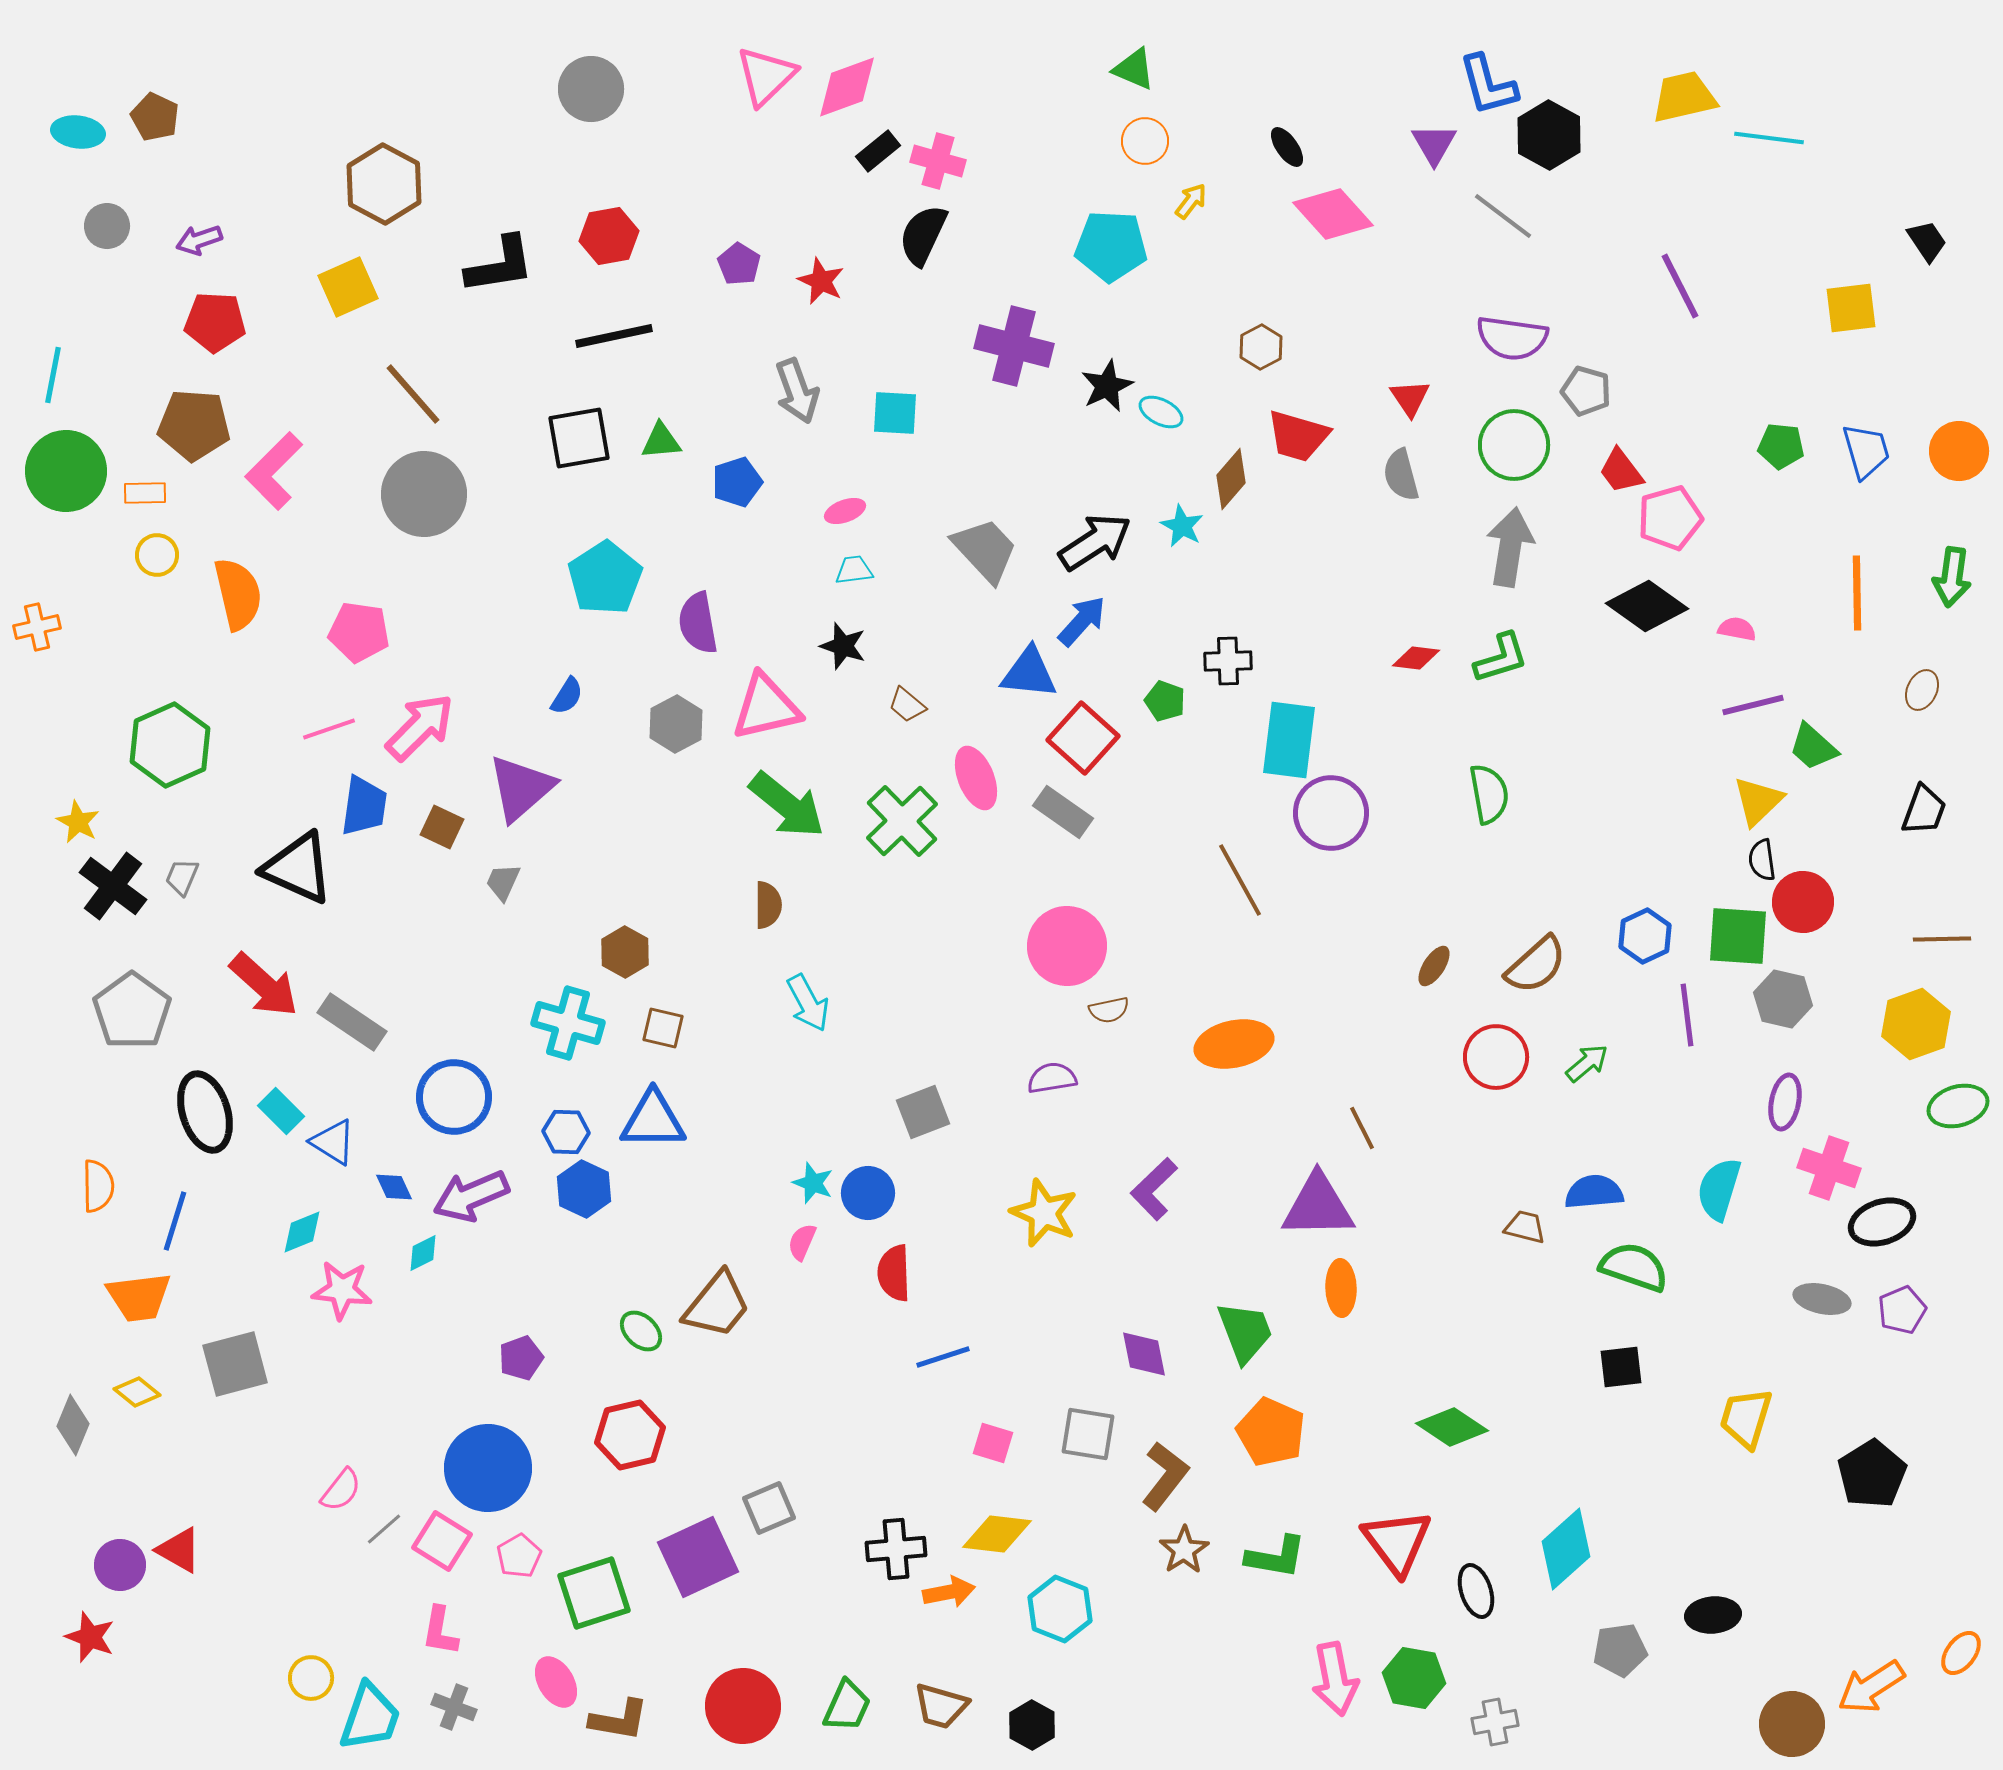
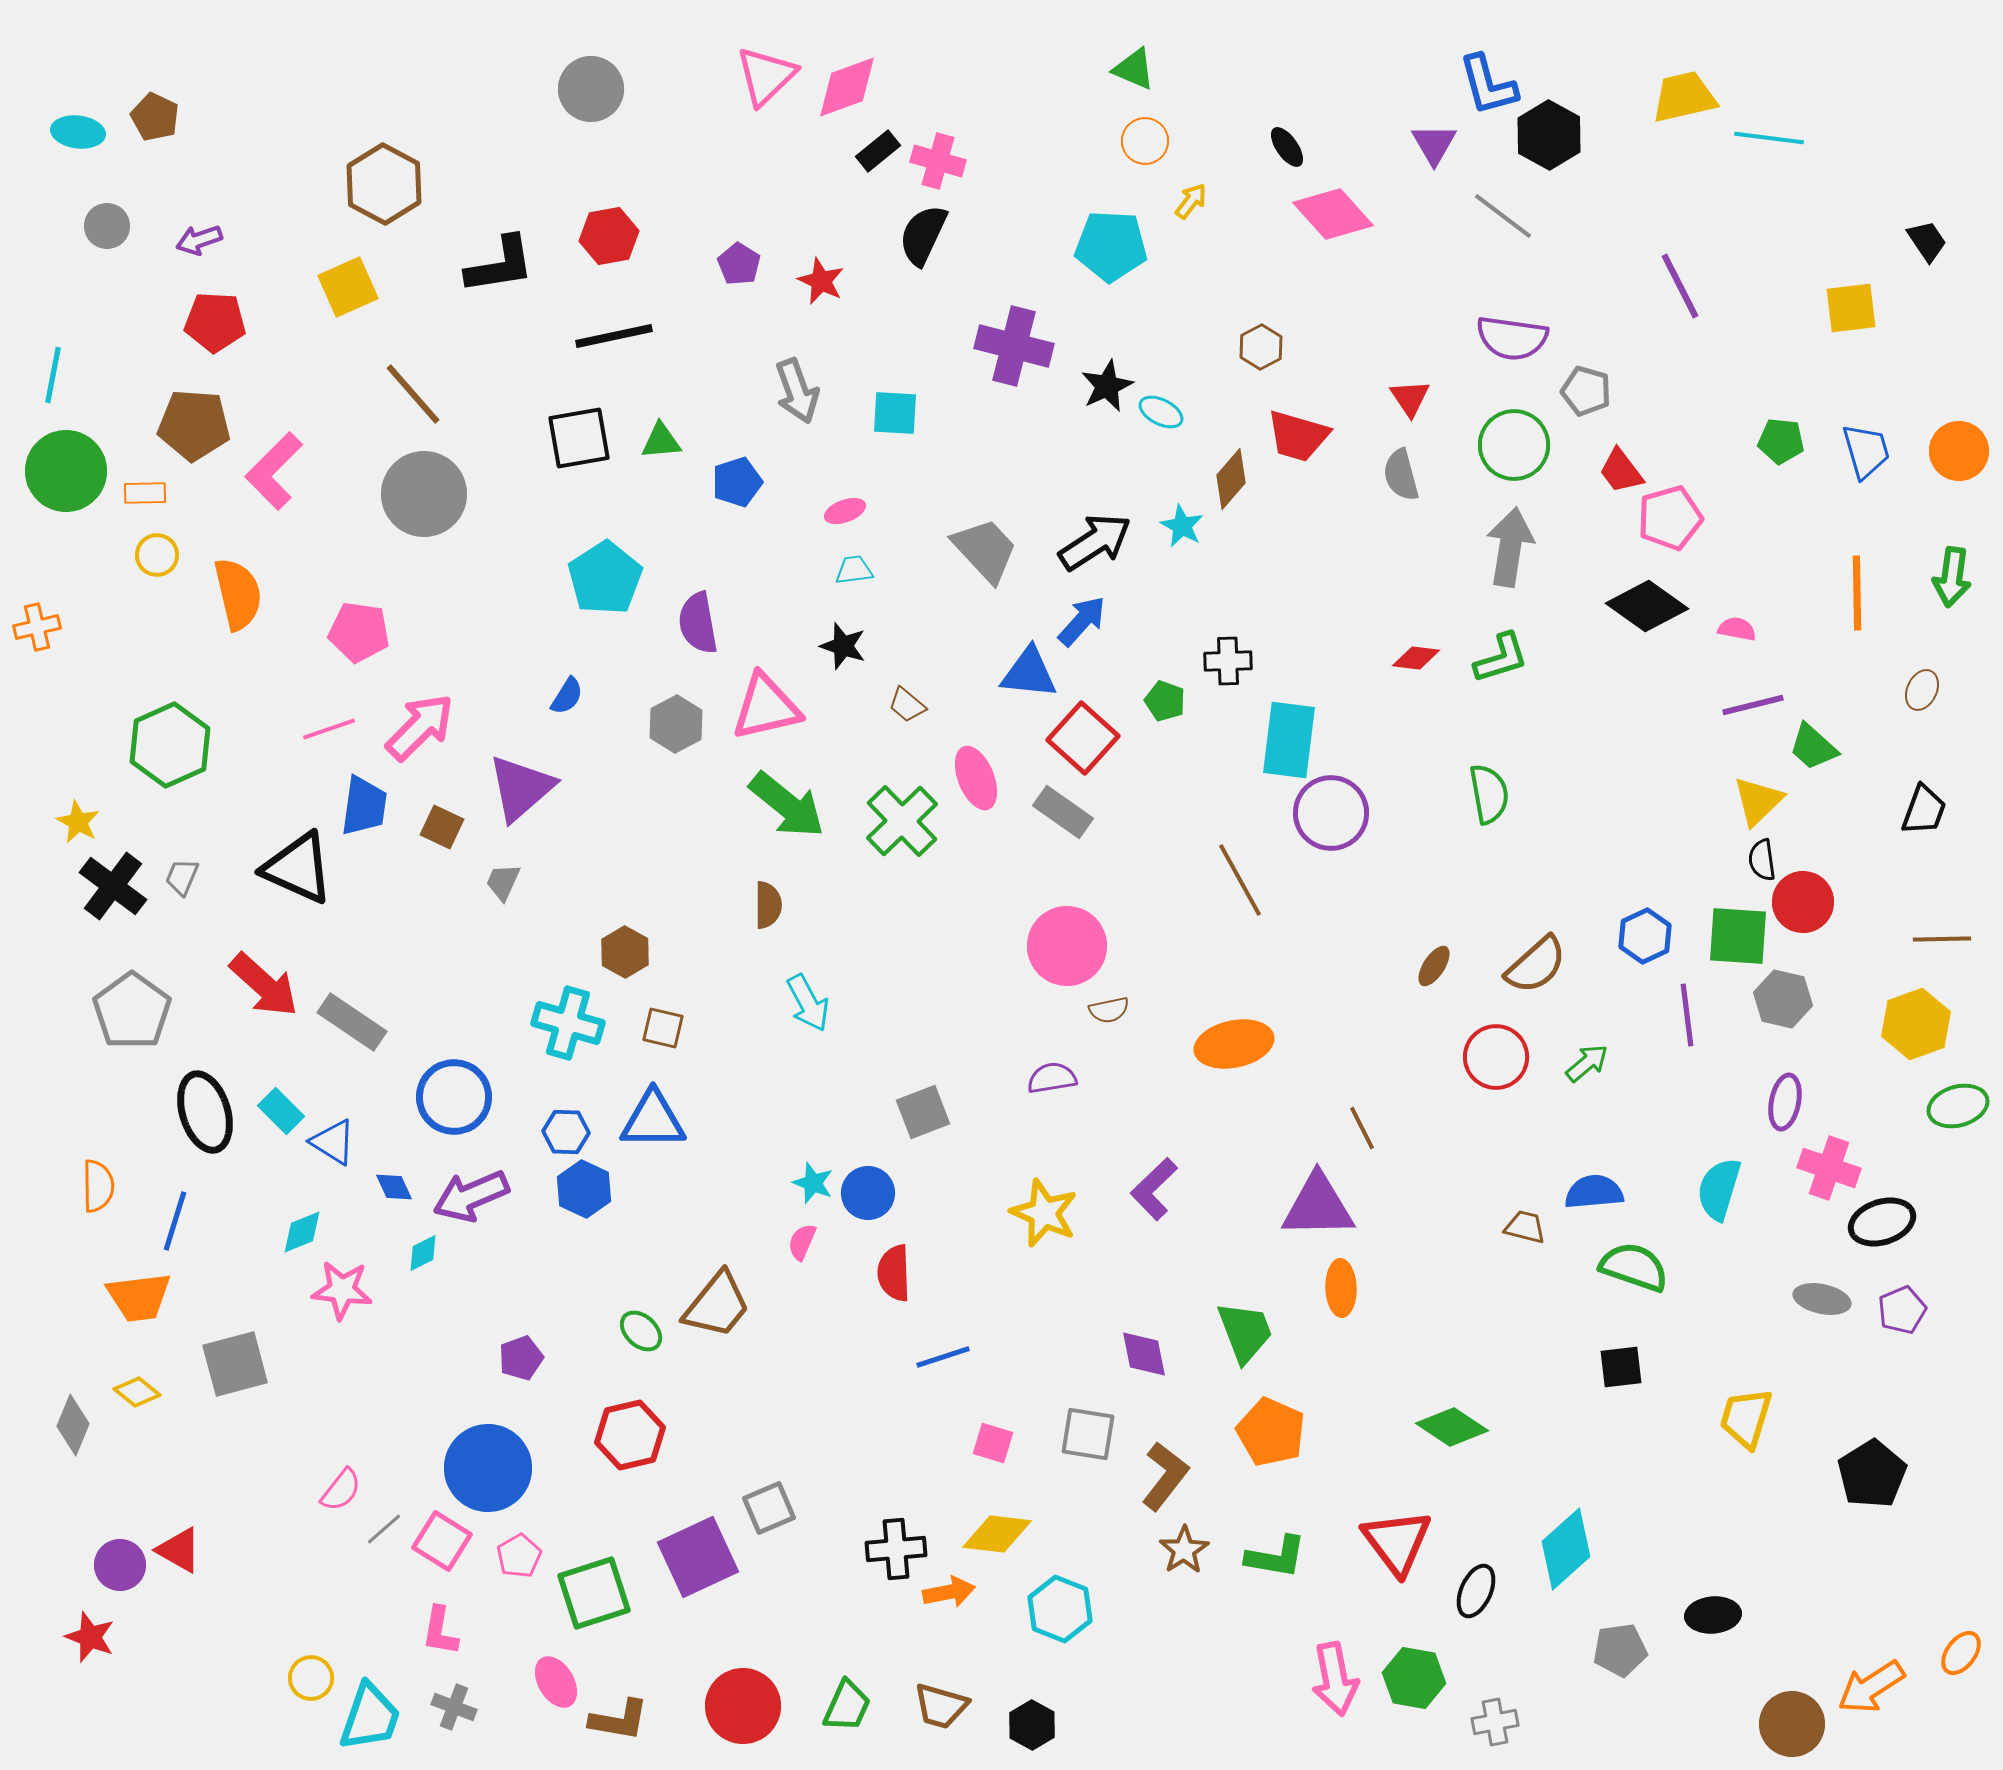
green pentagon at (1781, 446): moved 5 px up
black ellipse at (1476, 1591): rotated 42 degrees clockwise
